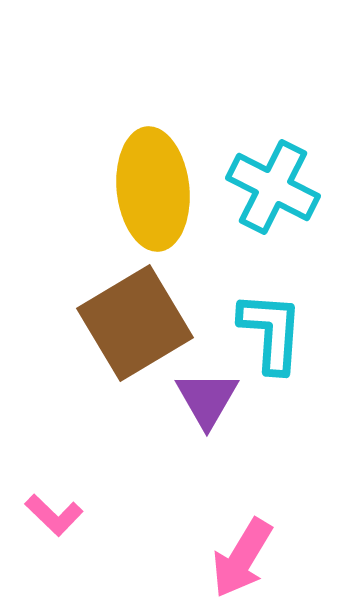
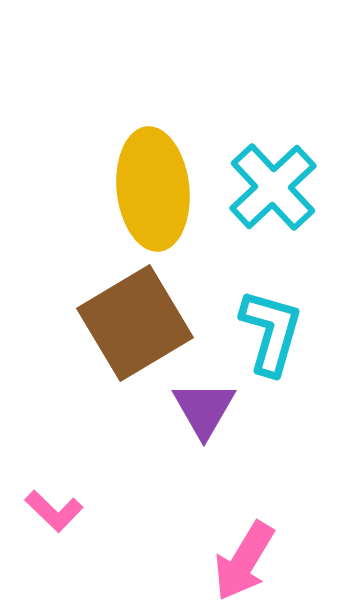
cyan cross: rotated 20 degrees clockwise
cyan L-shape: rotated 12 degrees clockwise
purple triangle: moved 3 px left, 10 px down
pink L-shape: moved 4 px up
pink arrow: moved 2 px right, 3 px down
